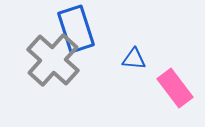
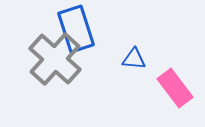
gray cross: moved 2 px right, 1 px up
